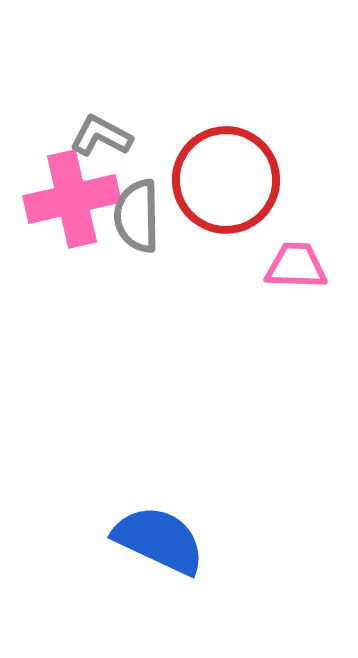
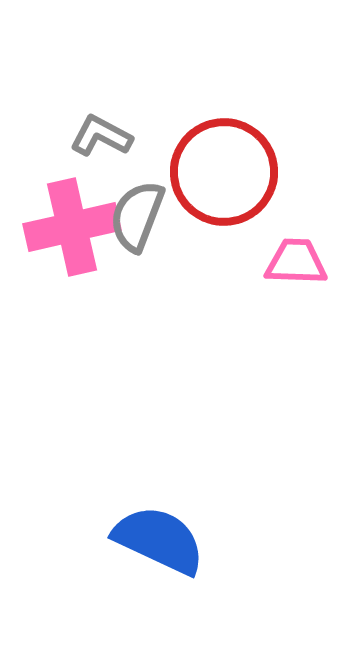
red circle: moved 2 px left, 8 px up
pink cross: moved 28 px down
gray semicircle: rotated 22 degrees clockwise
pink trapezoid: moved 4 px up
